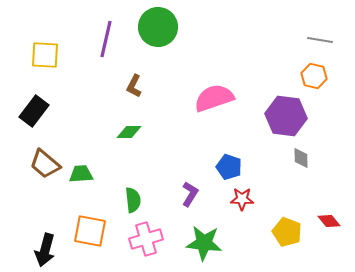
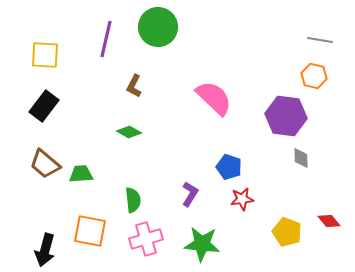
pink semicircle: rotated 63 degrees clockwise
black rectangle: moved 10 px right, 5 px up
green diamond: rotated 30 degrees clockwise
red star: rotated 10 degrees counterclockwise
green star: moved 2 px left, 1 px down
